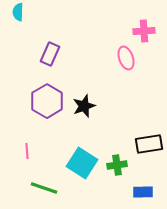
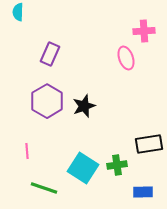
cyan square: moved 1 px right, 5 px down
